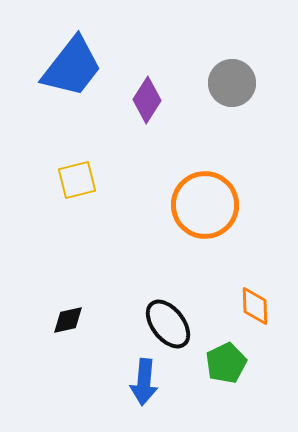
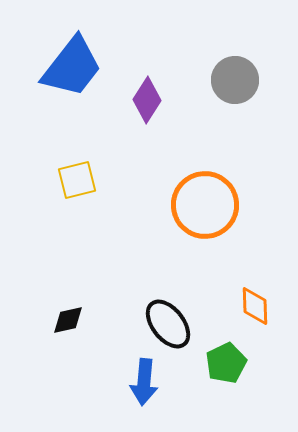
gray circle: moved 3 px right, 3 px up
